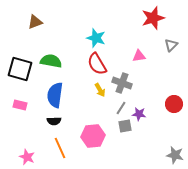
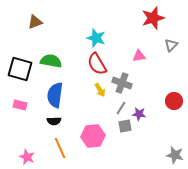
red circle: moved 3 px up
